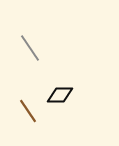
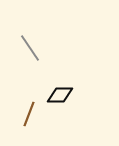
brown line: moved 1 px right, 3 px down; rotated 55 degrees clockwise
